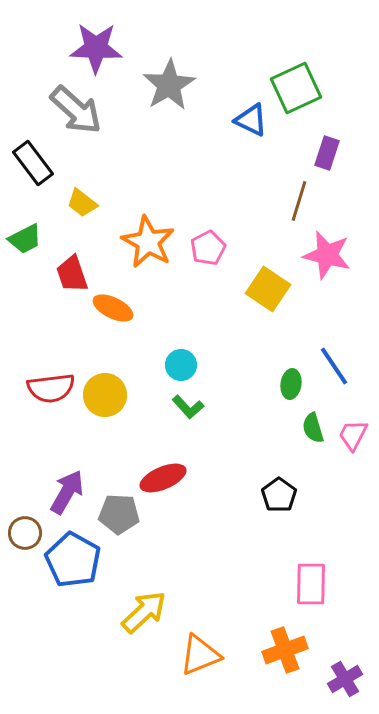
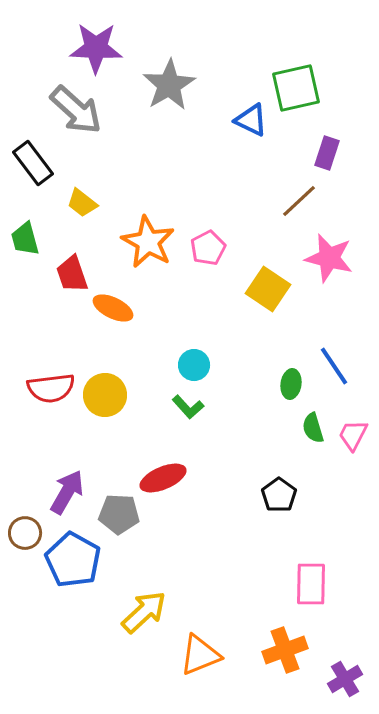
green square: rotated 12 degrees clockwise
brown line: rotated 30 degrees clockwise
green trapezoid: rotated 102 degrees clockwise
pink star: moved 2 px right, 3 px down
cyan circle: moved 13 px right
